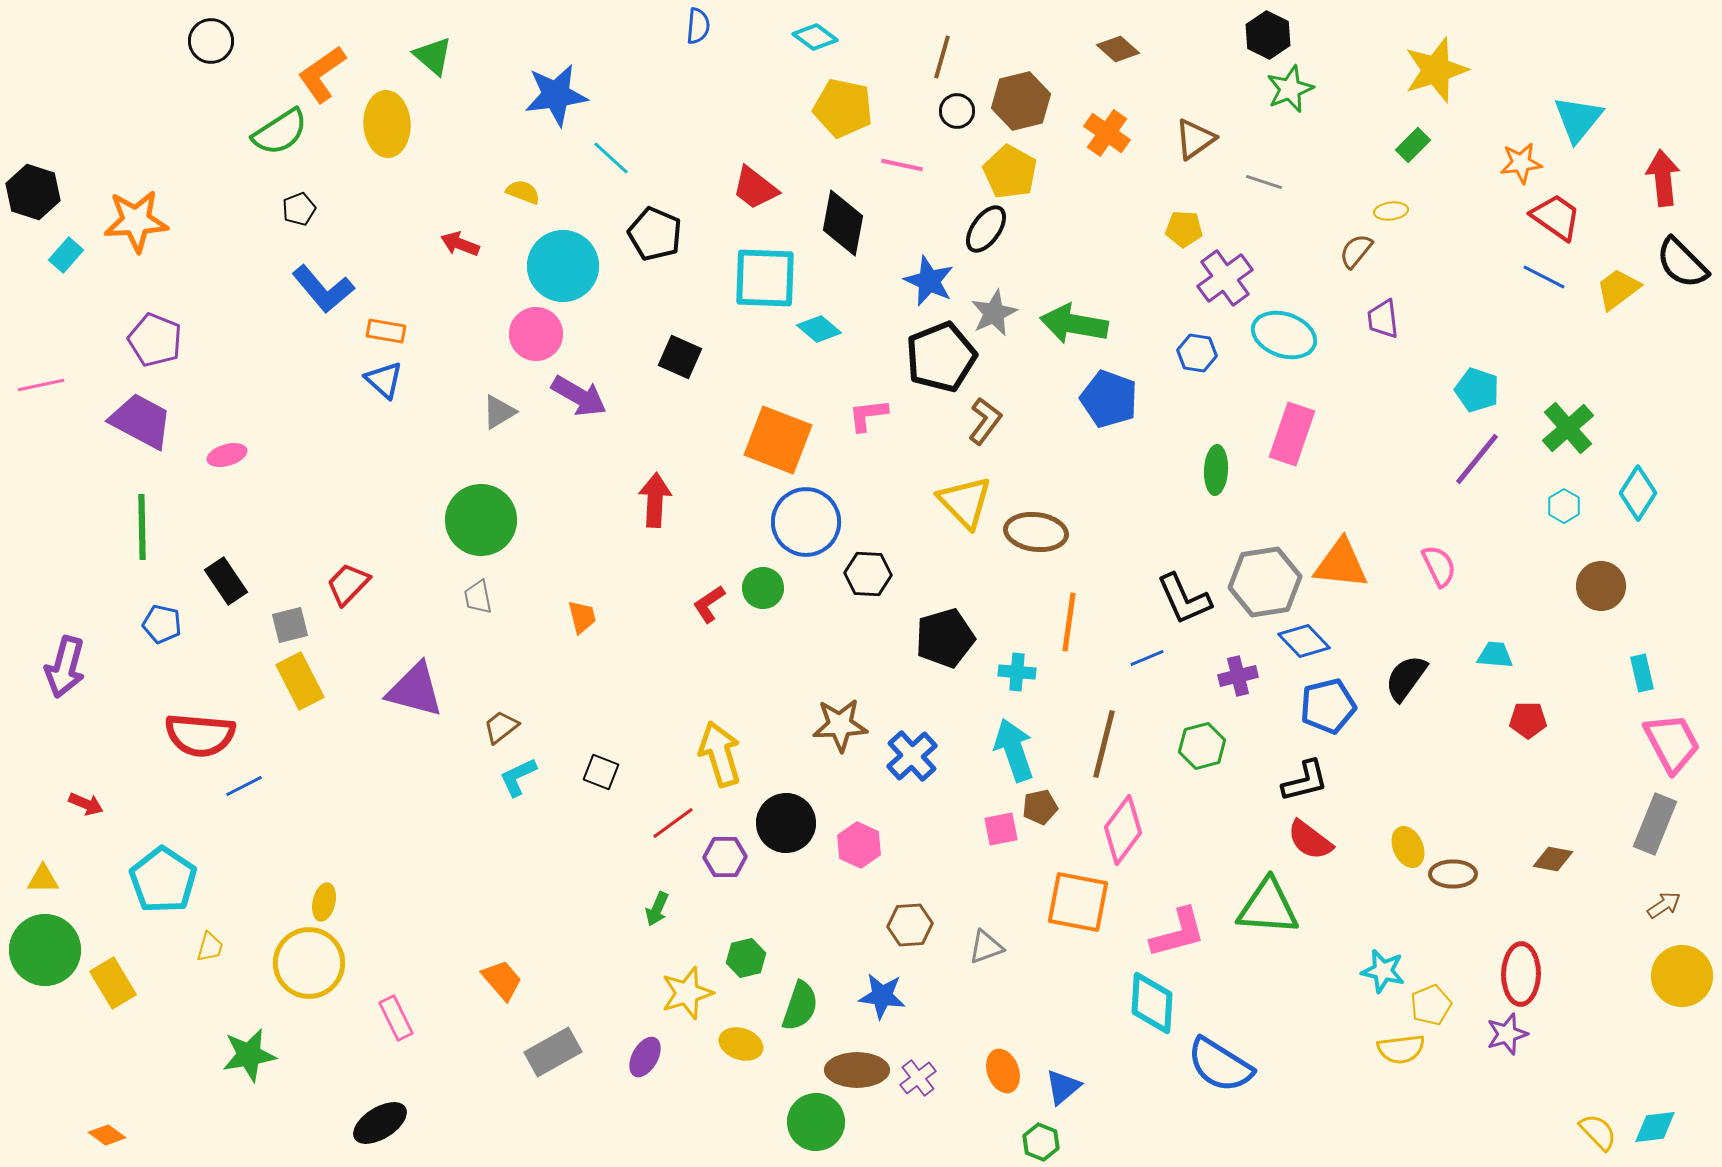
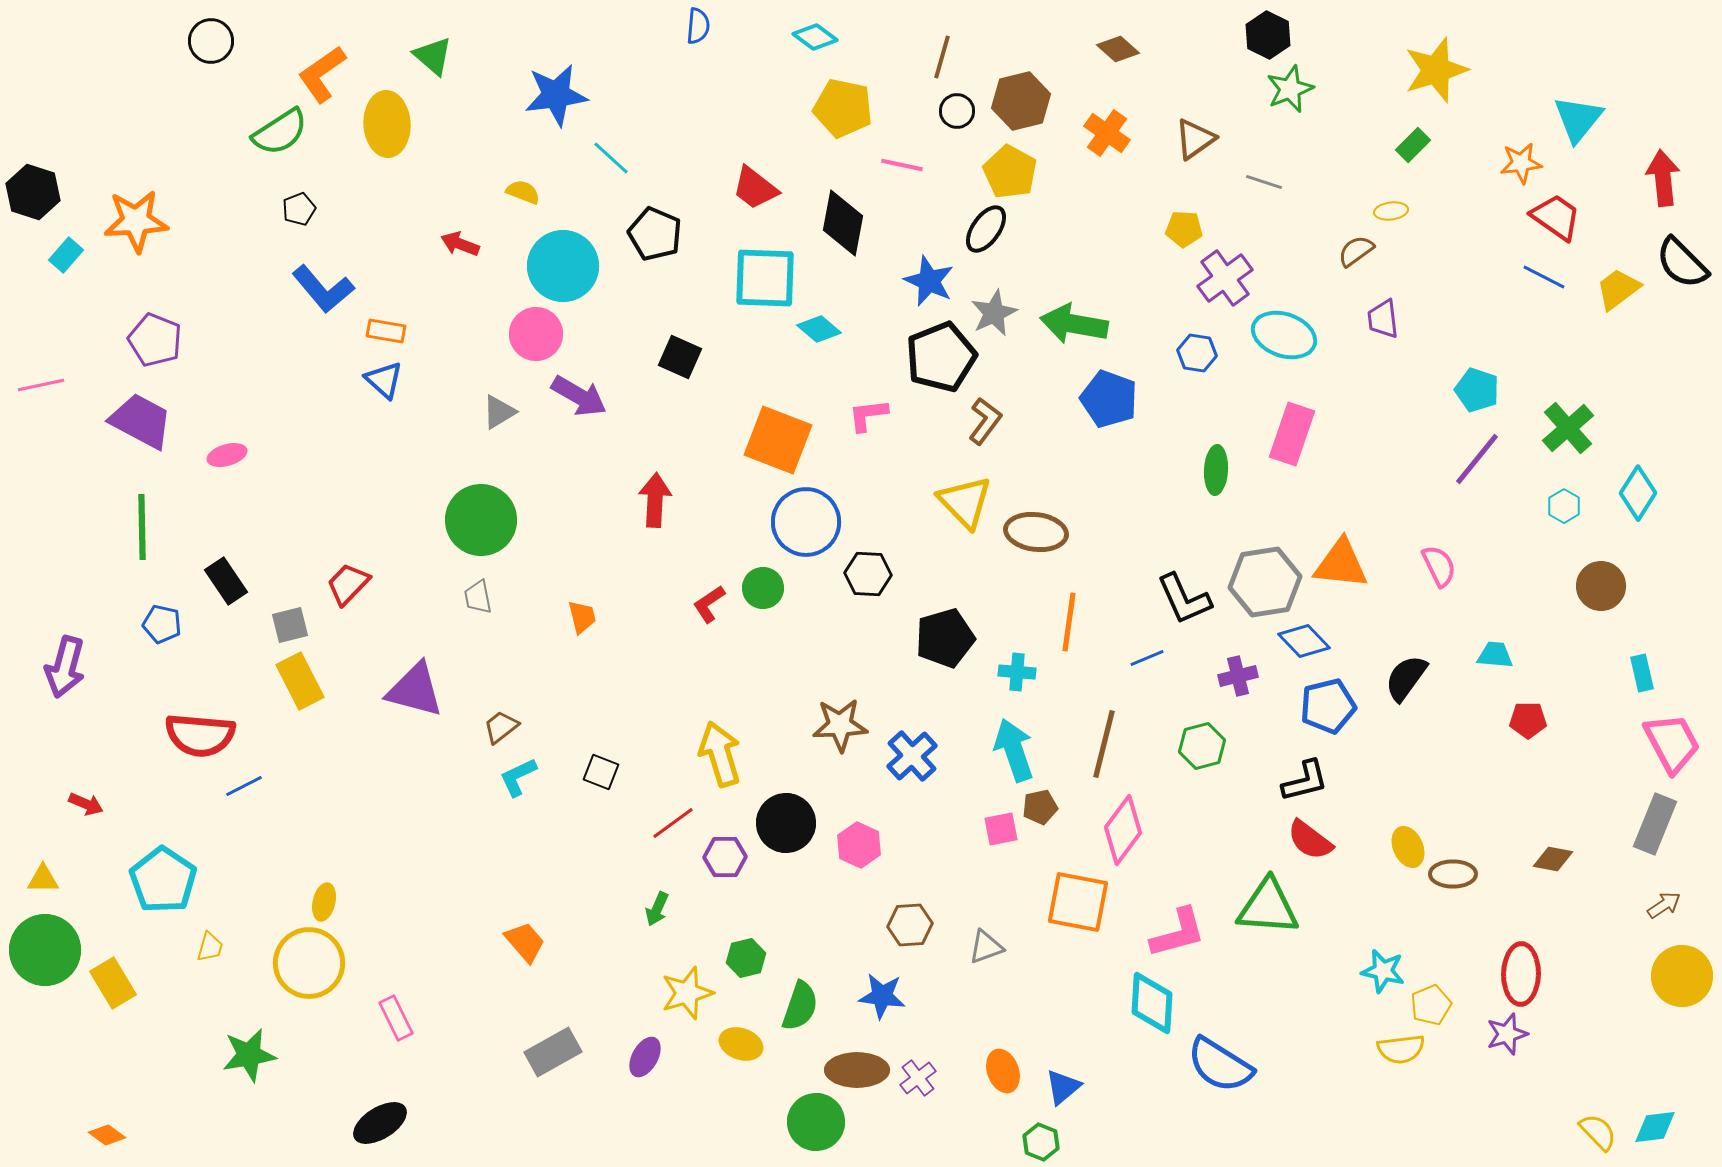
brown semicircle at (1356, 251): rotated 15 degrees clockwise
orange trapezoid at (502, 980): moved 23 px right, 38 px up
